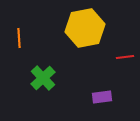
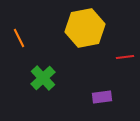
orange line: rotated 24 degrees counterclockwise
